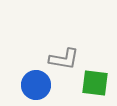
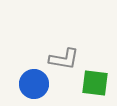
blue circle: moved 2 px left, 1 px up
